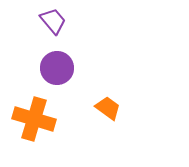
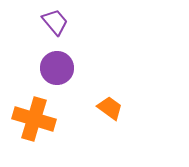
purple trapezoid: moved 2 px right, 1 px down
orange trapezoid: moved 2 px right
